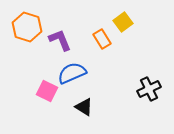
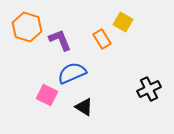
yellow square: rotated 24 degrees counterclockwise
pink square: moved 4 px down
